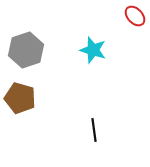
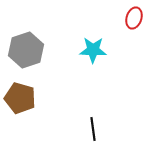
red ellipse: moved 1 px left, 2 px down; rotated 60 degrees clockwise
cyan star: rotated 16 degrees counterclockwise
black line: moved 1 px left, 1 px up
